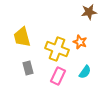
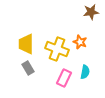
brown star: moved 2 px right
yellow trapezoid: moved 4 px right, 7 px down; rotated 15 degrees clockwise
gray rectangle: rotated 16 degrees counterclockwise
cyan semicircle: rotated 24 degrees counterclockwise
pink rectangle: moved 6 px right, 2 px down
